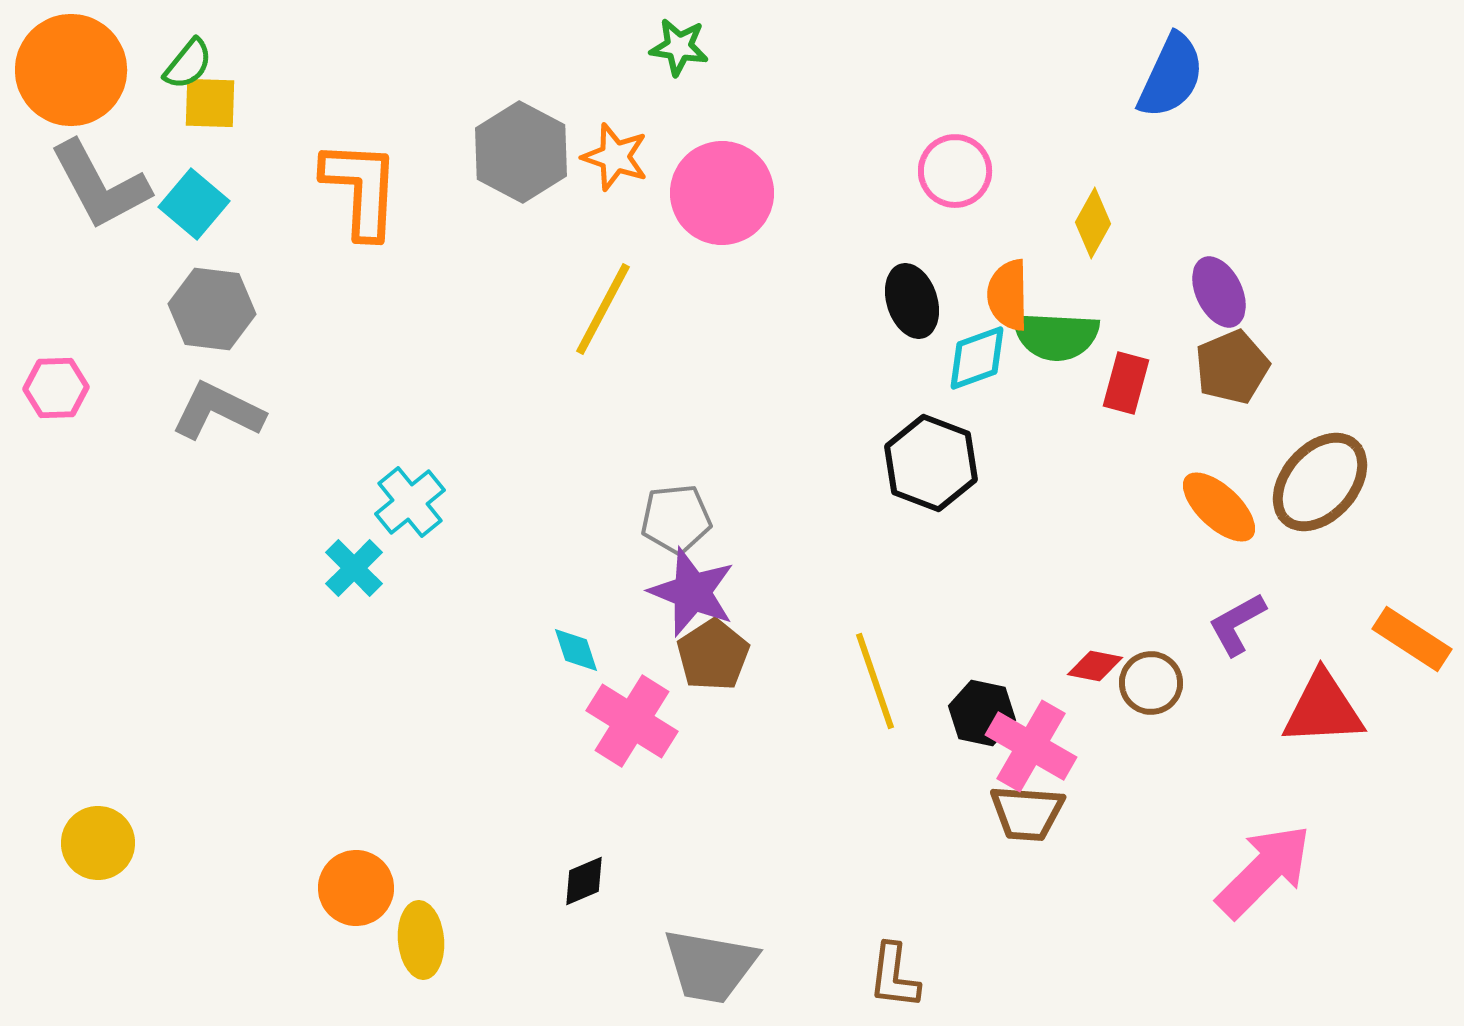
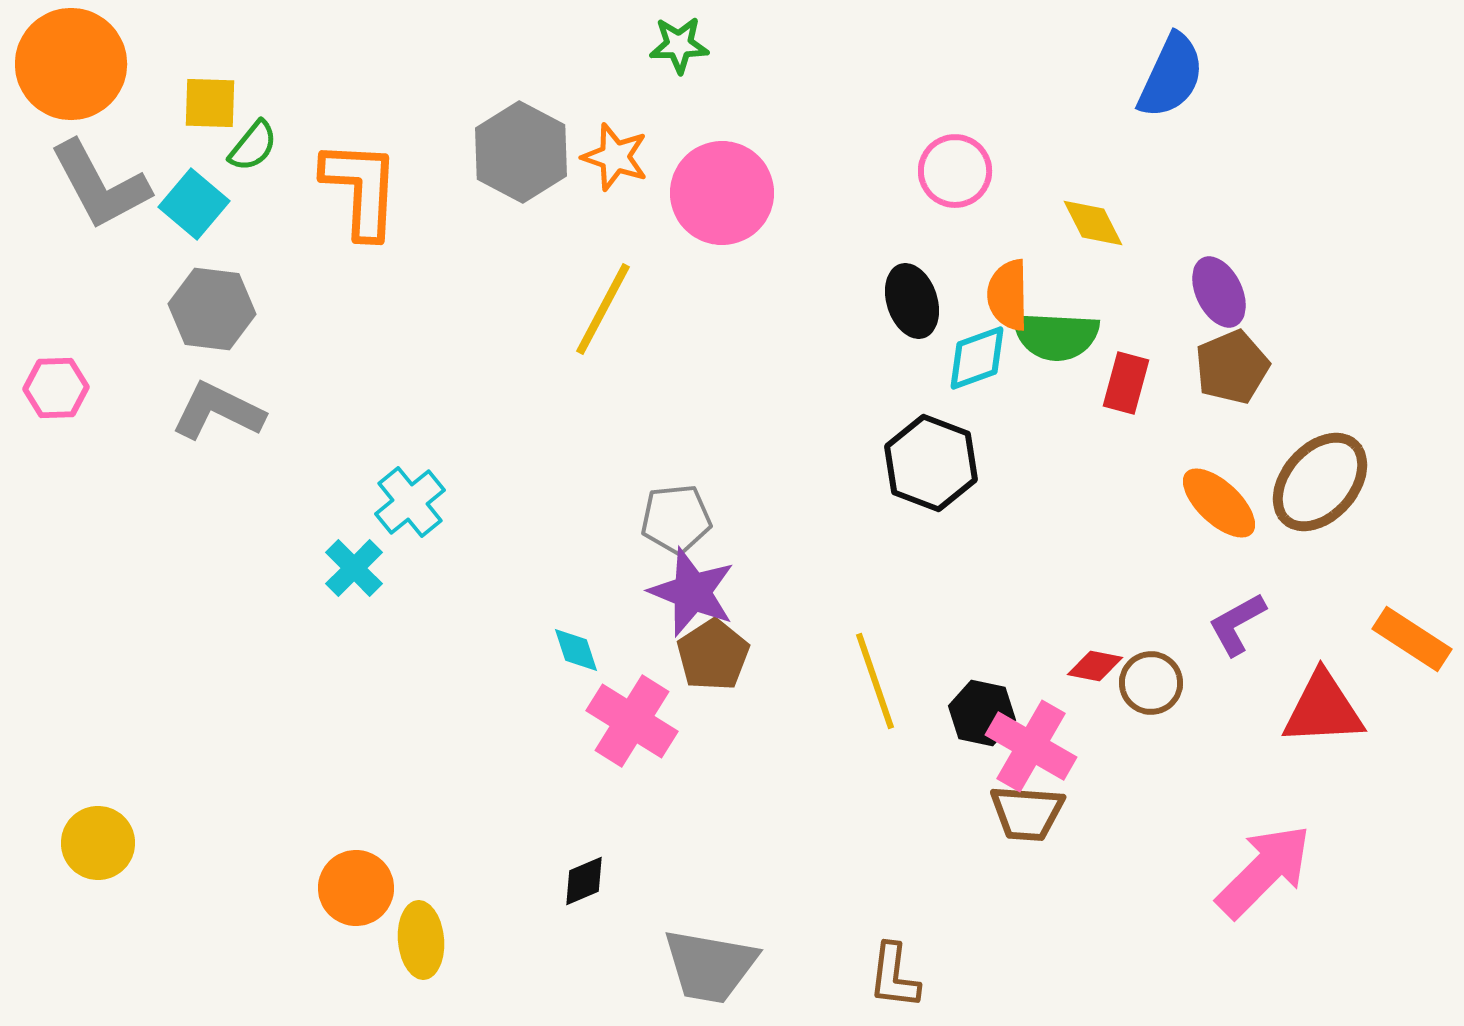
green star at (679, 47): moved 2 px up; rotated 10 degrees counterclockwise
green semicircle at (188, 64): moved 65 px right, 82 px down
orange circle at (71, 70): moved 6 px up
yellow diamond at (1093, 223): rotated 56 degrees counterclockwise
orange ellipse at (1219, 507): moved 4 px up
